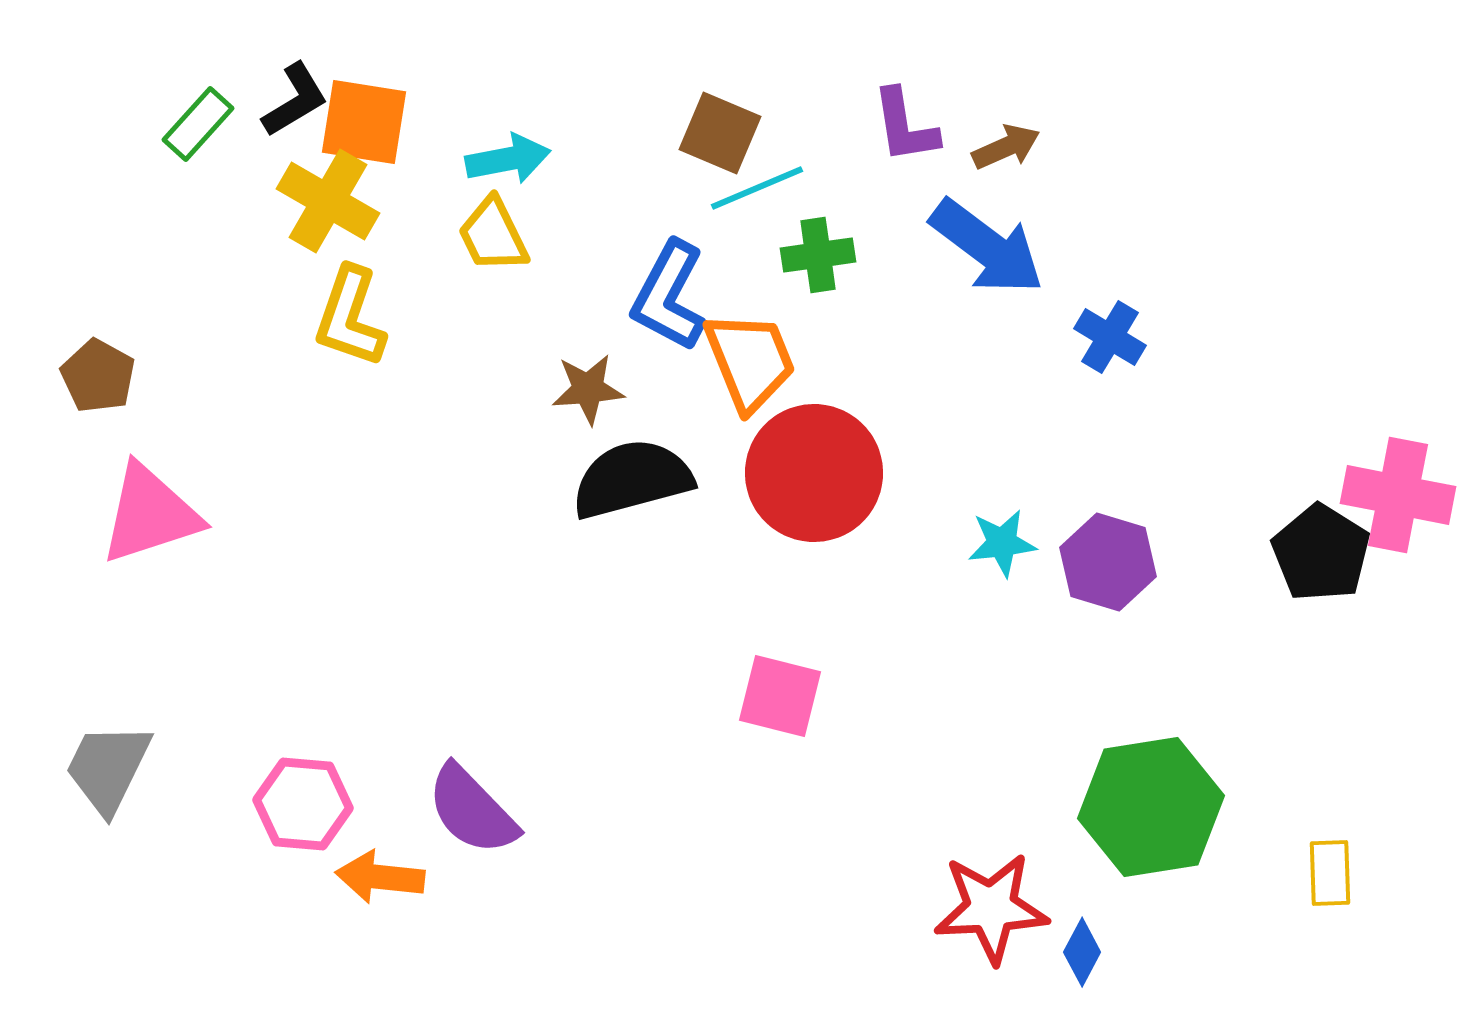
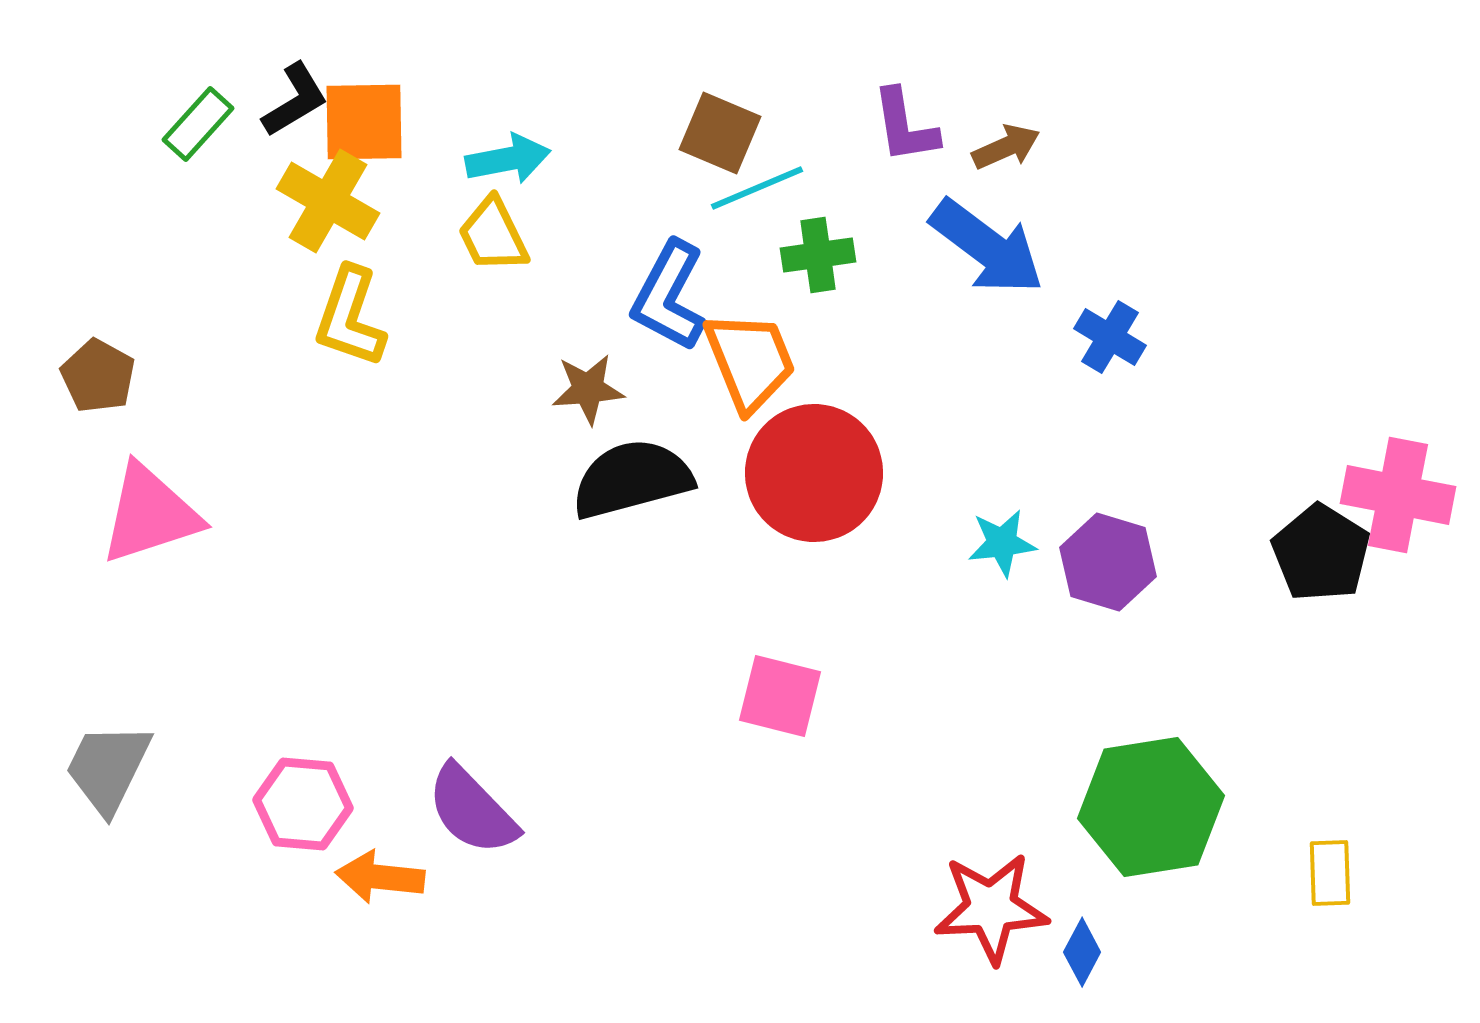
orange square: rotated 10 degrees counterclockwise
